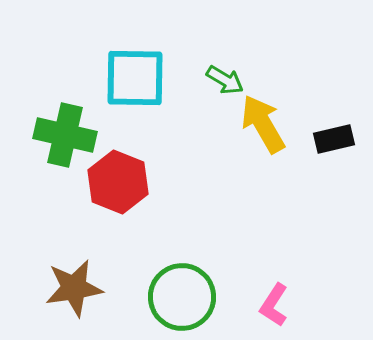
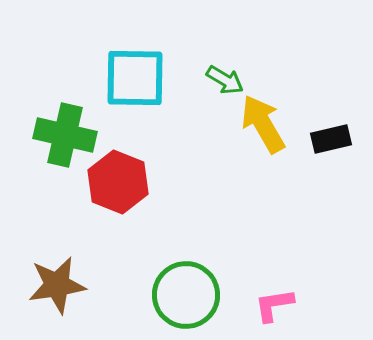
black rectangle: moved 3 px left
brown star: moved 17 px left, 3 px up
green circle: moved 4 px right, 2 px up
pink L-shape: rotated 48 degrees clockwise
